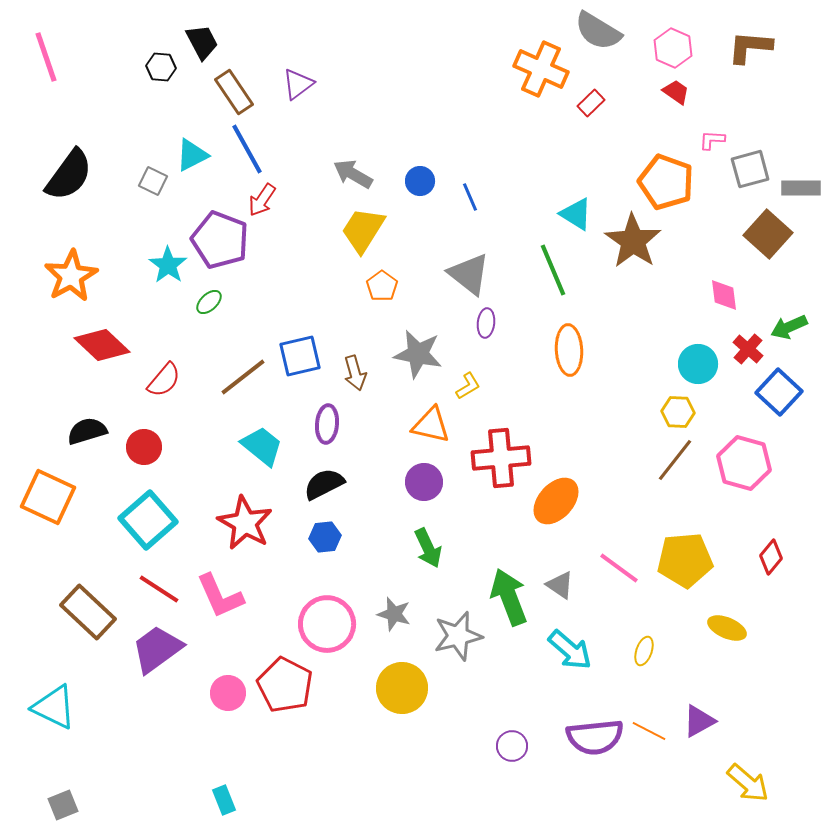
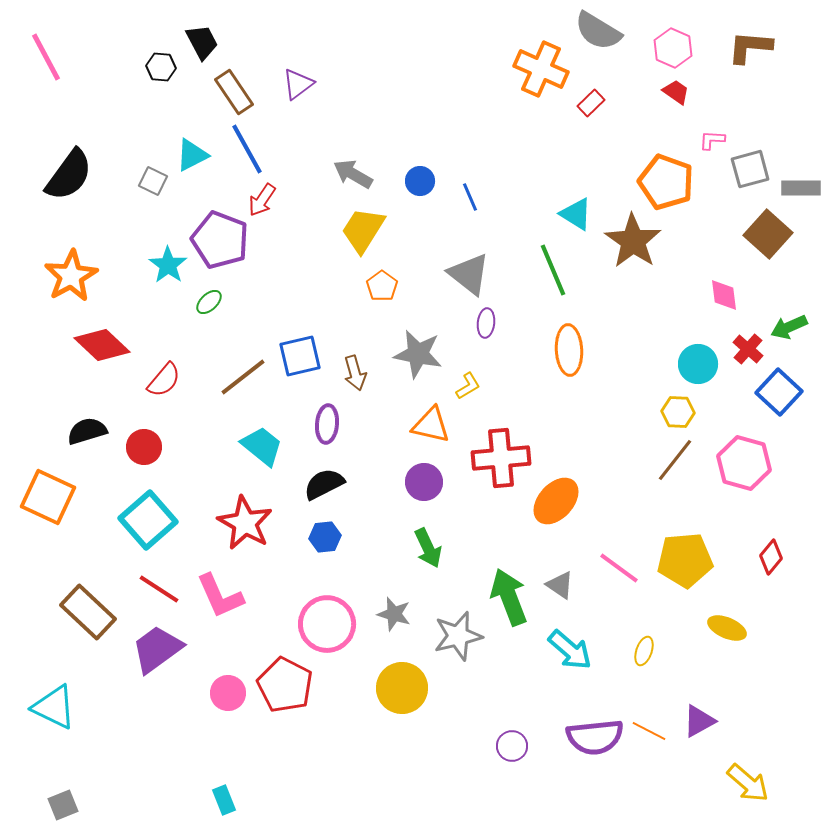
pink line at (46, 57): rotated 9 degrees counterclockwise
